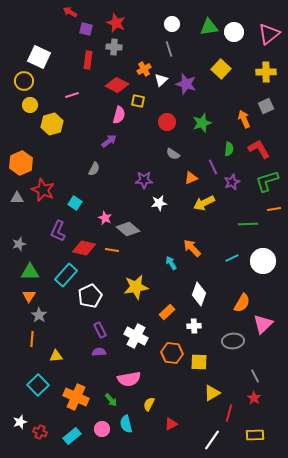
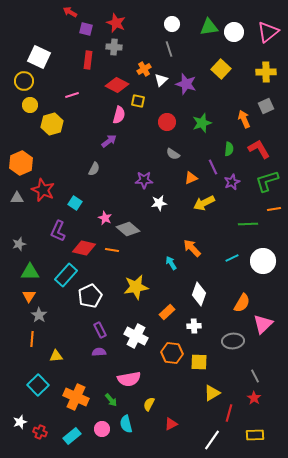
pink triangle at (269, 34): moved 1 px left, 2 px up
